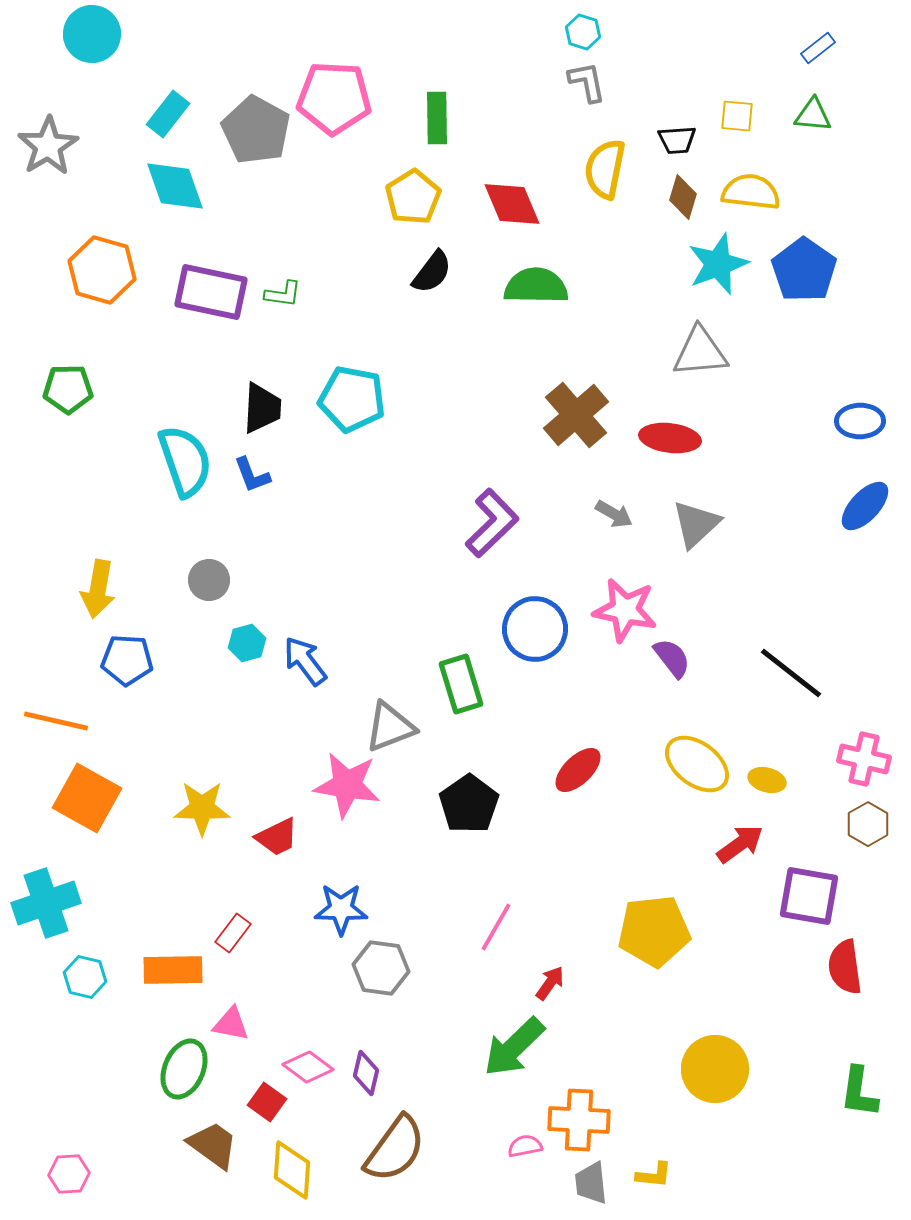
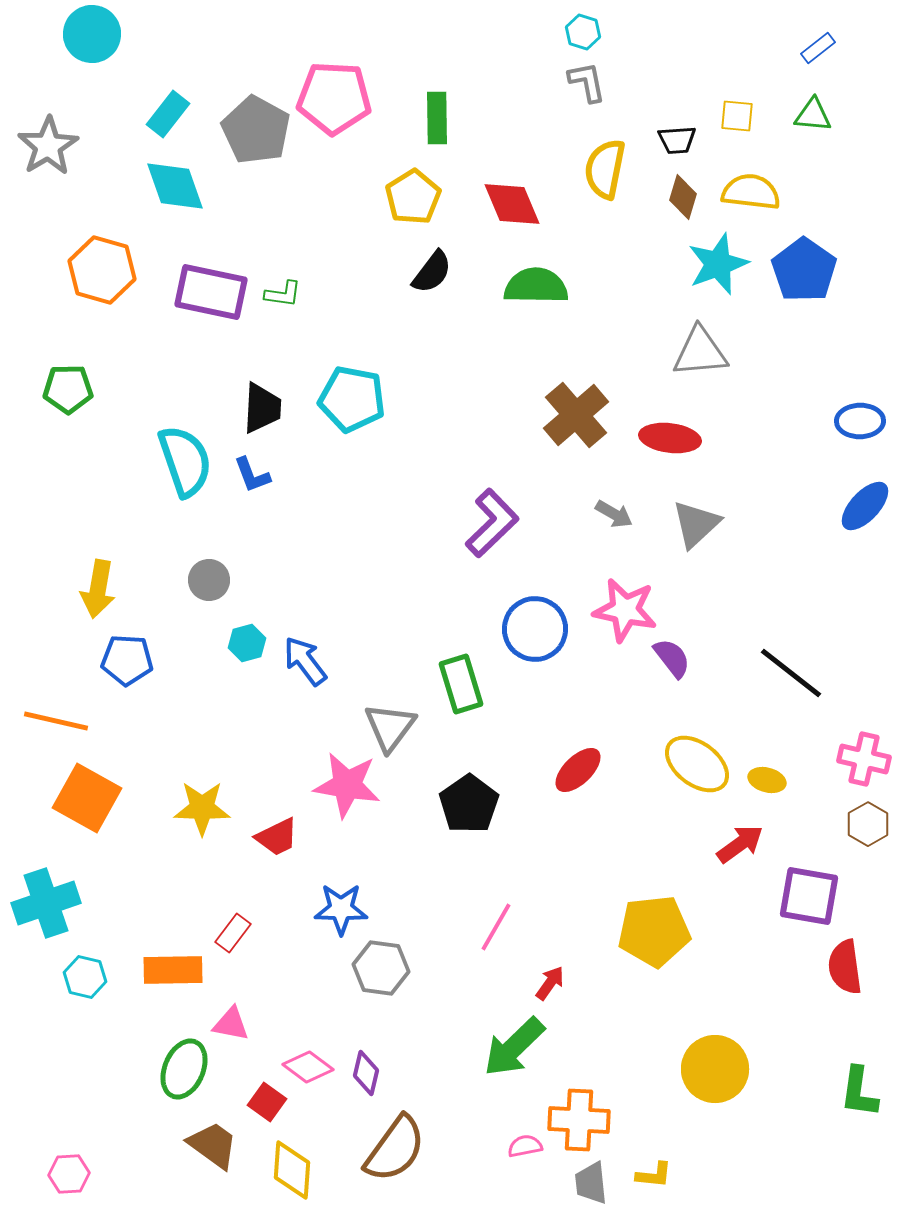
gray triangle at (390, 727): rotated 32 degrees counterclockwise
